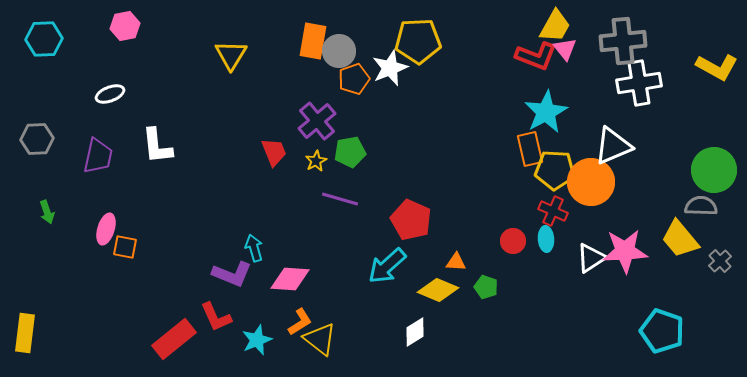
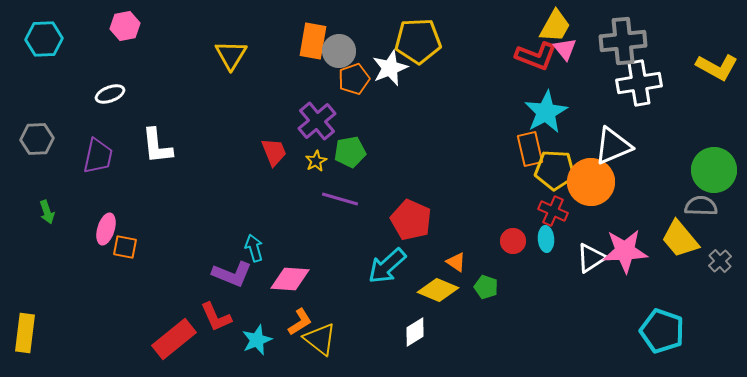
orange triangle at (456, 262): rotated 30 degrees clockwise
